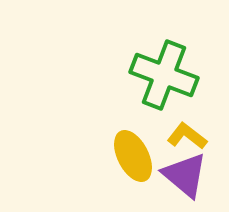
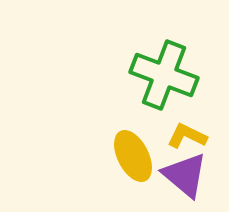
yellow L-shape: rotated 12 degrees counterclockwise
